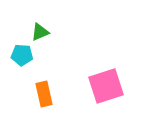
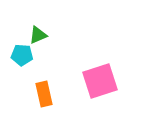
green triangle: moved 2 px left, 3 px down
pink square: moved 6 px left, 5 px up
